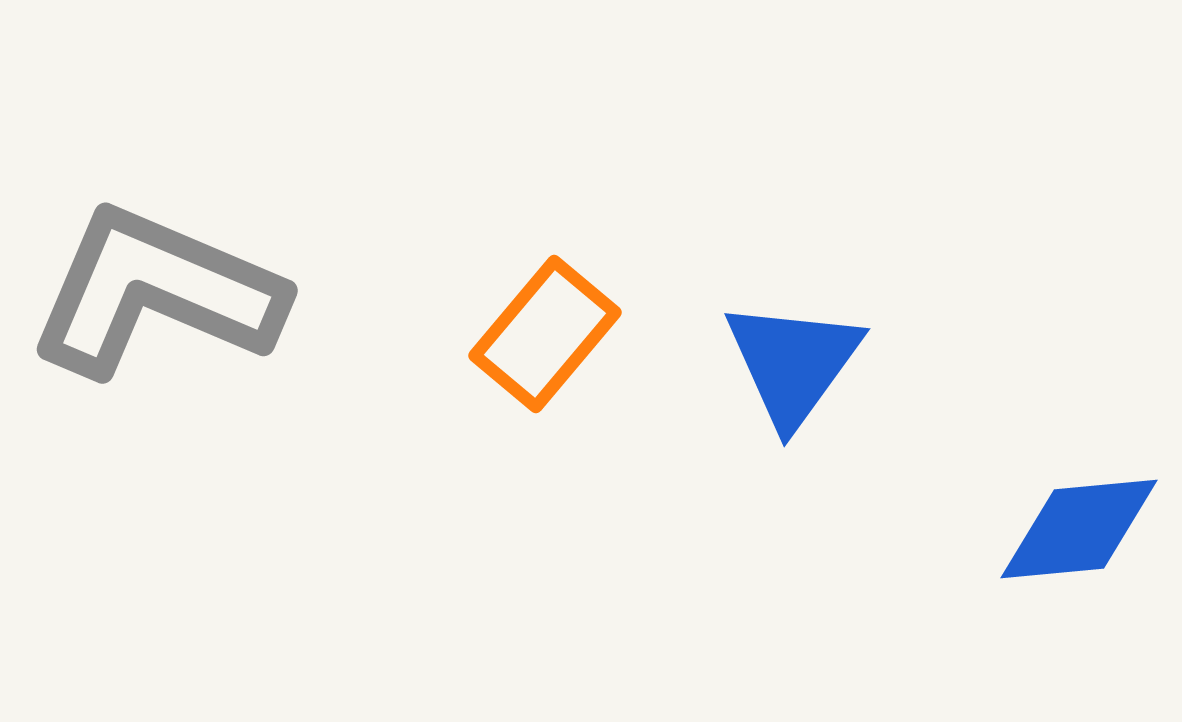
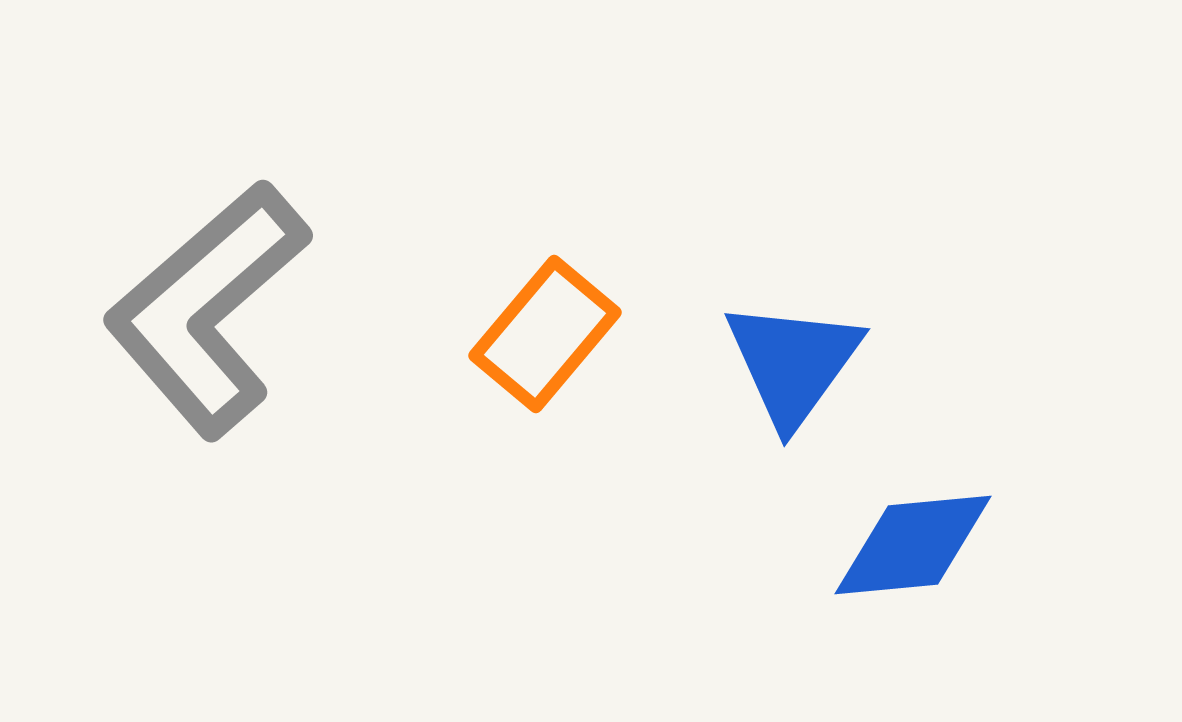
gray L-shape: moved 51 px right, 17 px down; rotated 64 degrees counterclockwise
blue diamond: moved 166 px left, 16 px down
